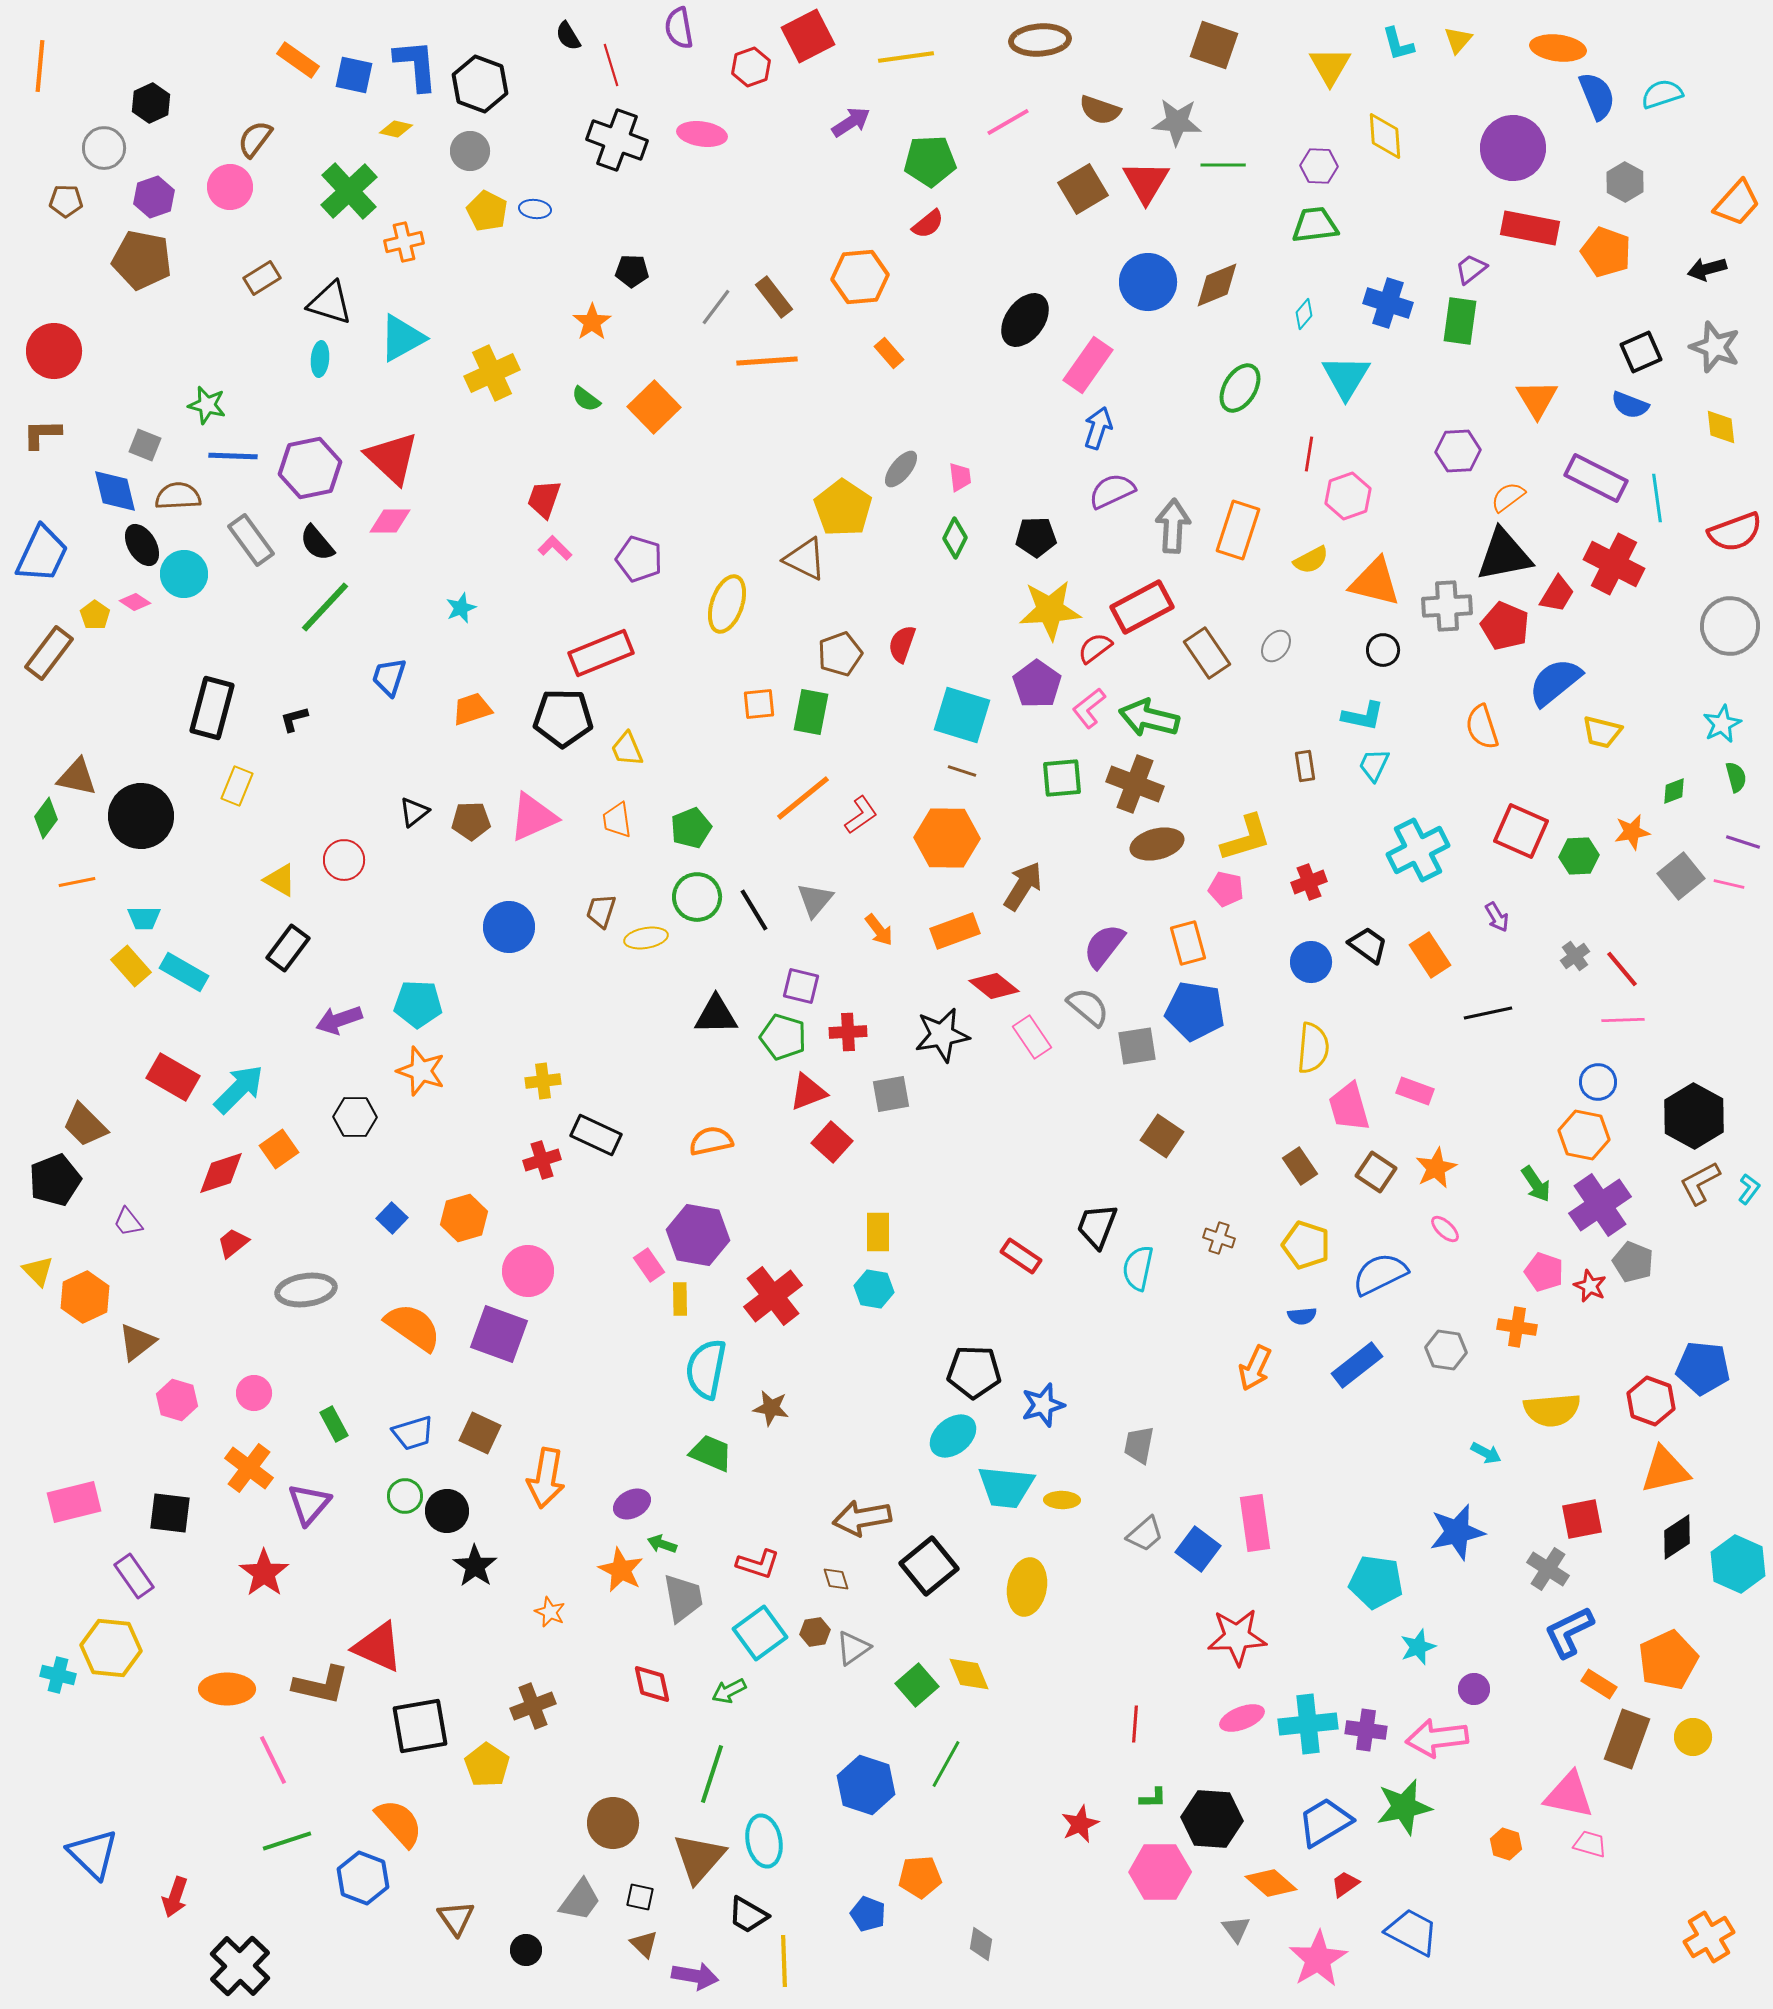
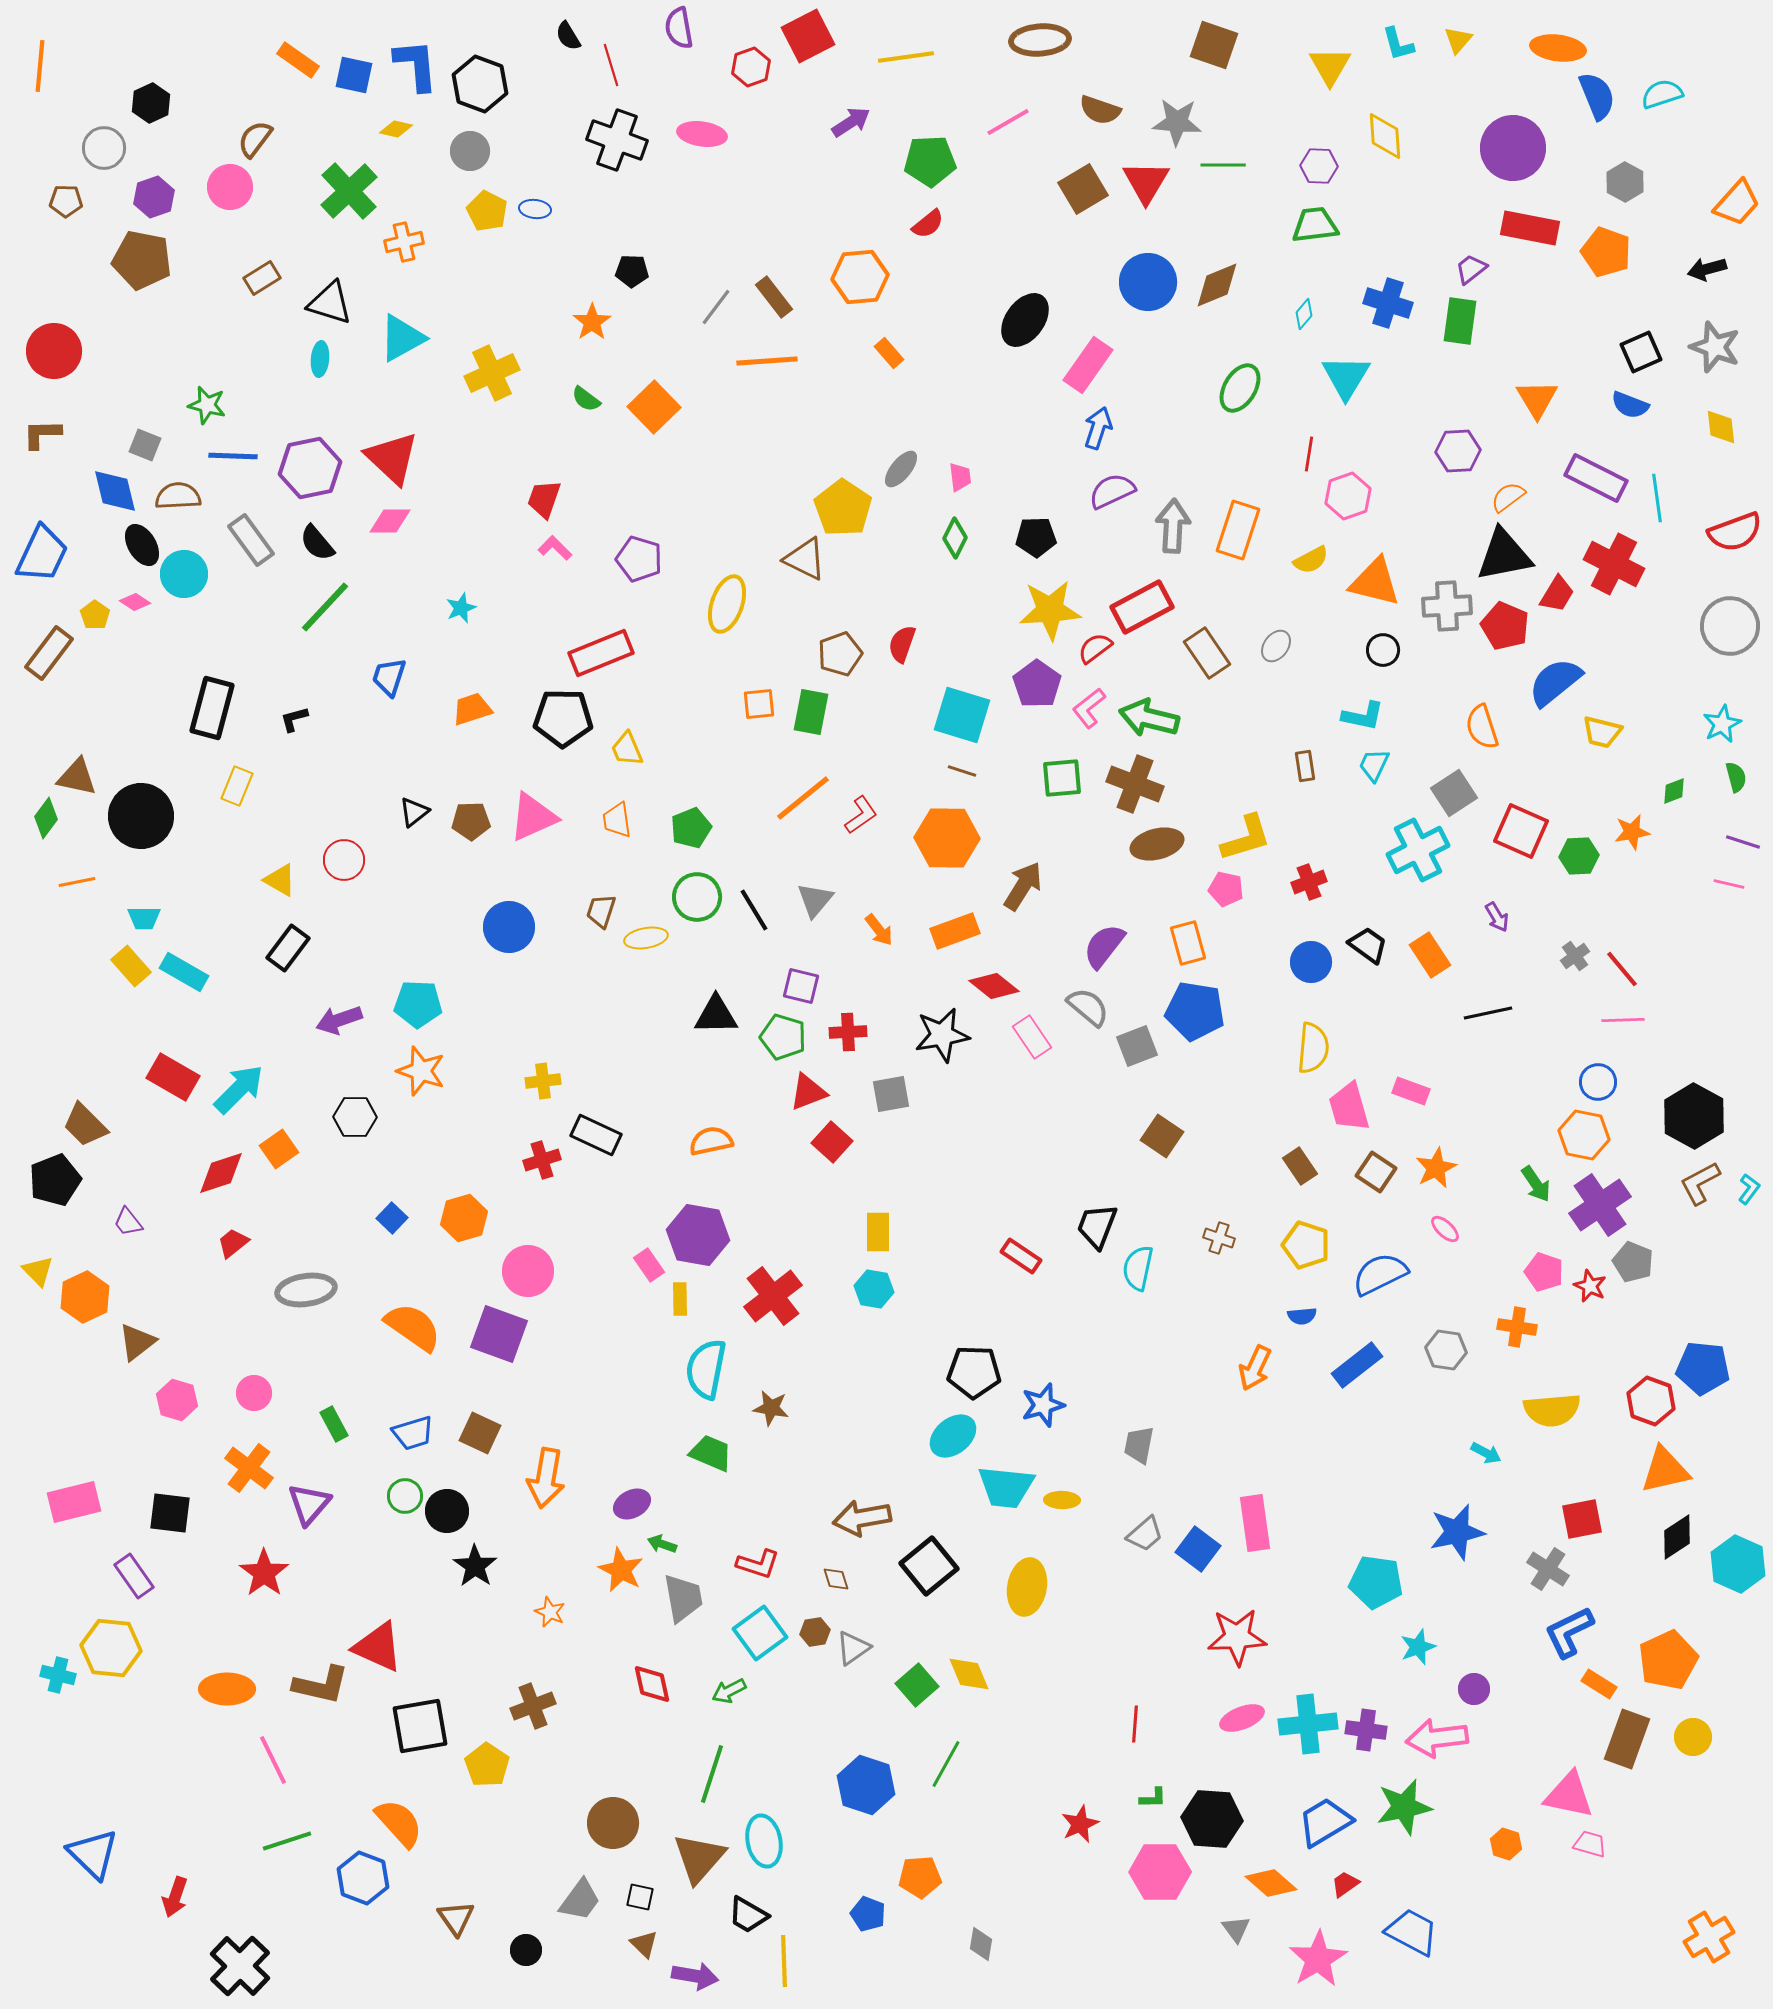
gray square at (1681, 876): moved 227 px left, 83 px up; rotated 6 degrees clockwise
gray square at (1137, 1046): rotated 12 degrees counterclockwise
pink rectangle at (1415, 1091): moved 4 px left
